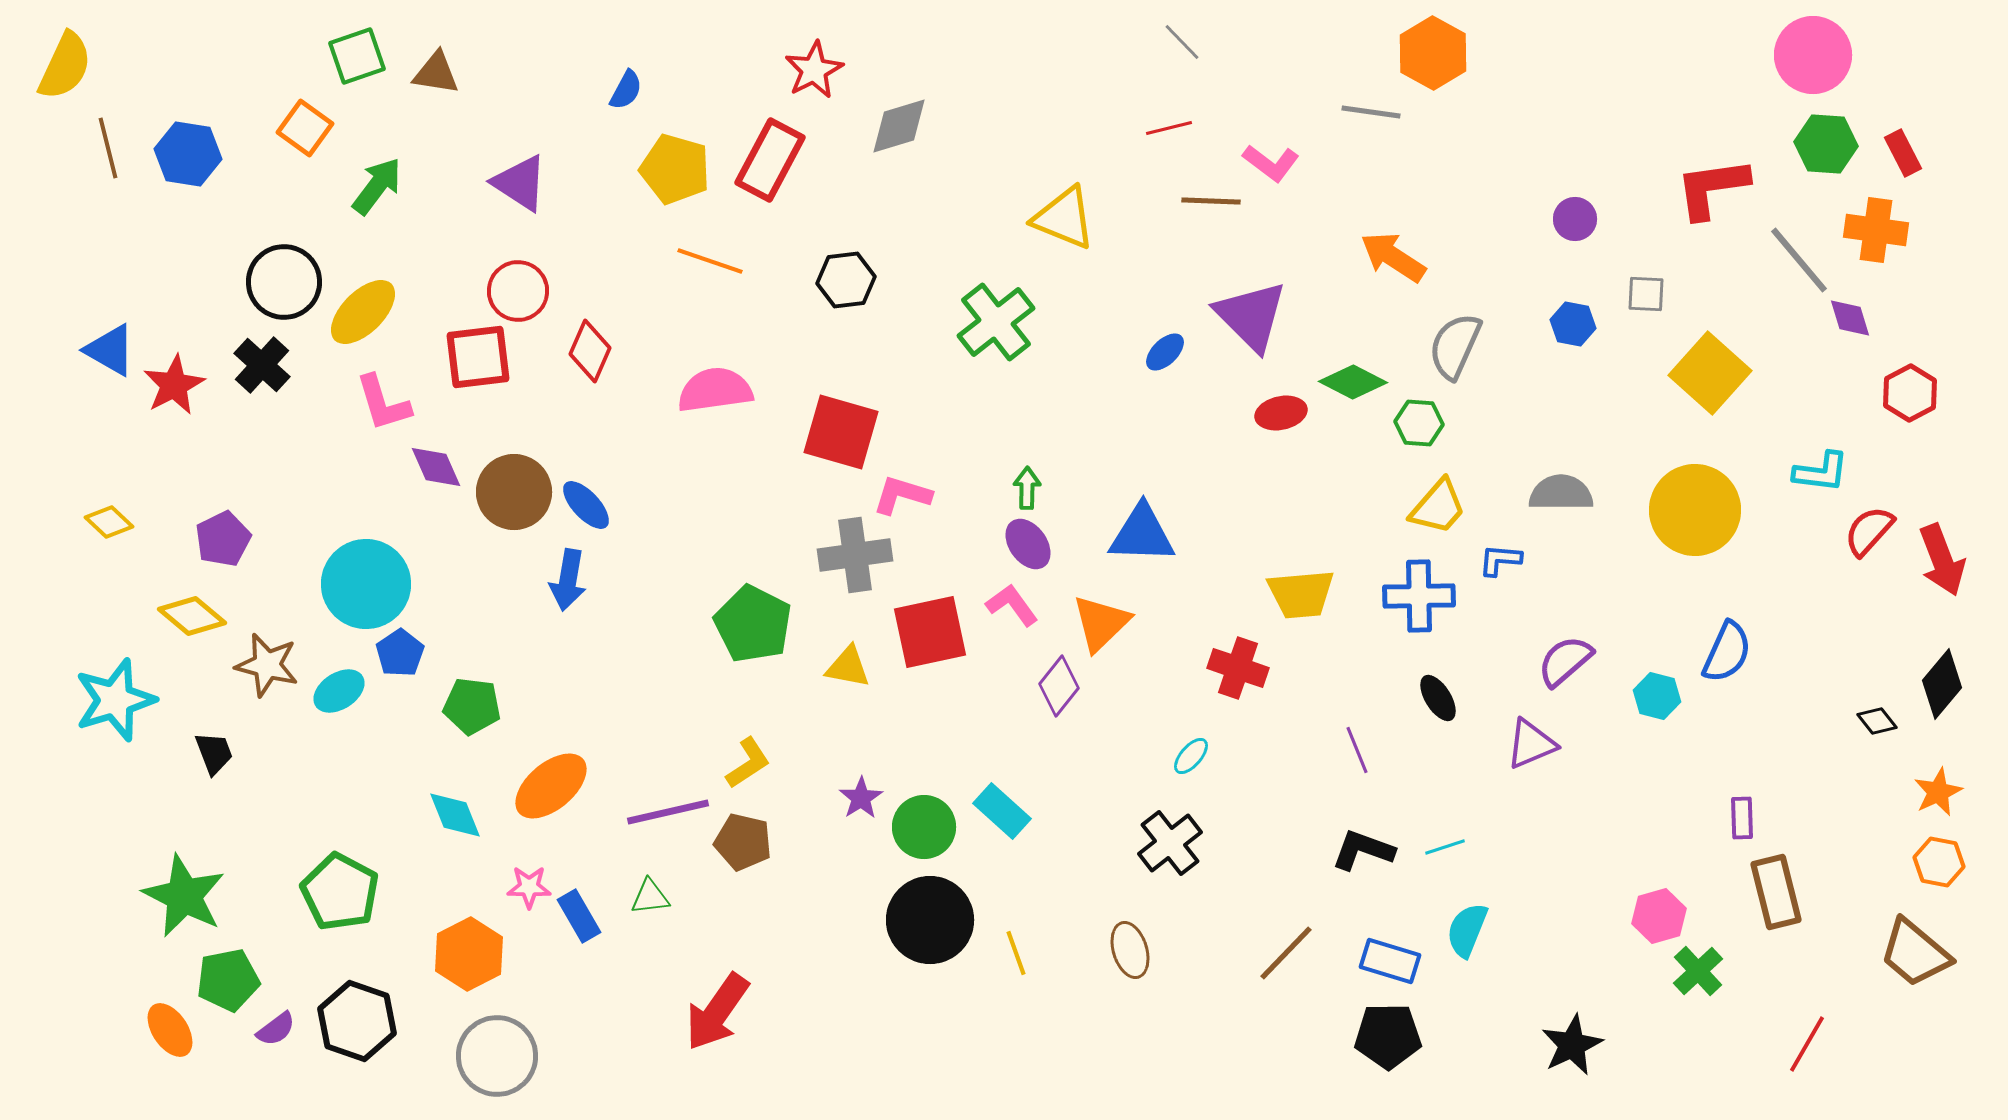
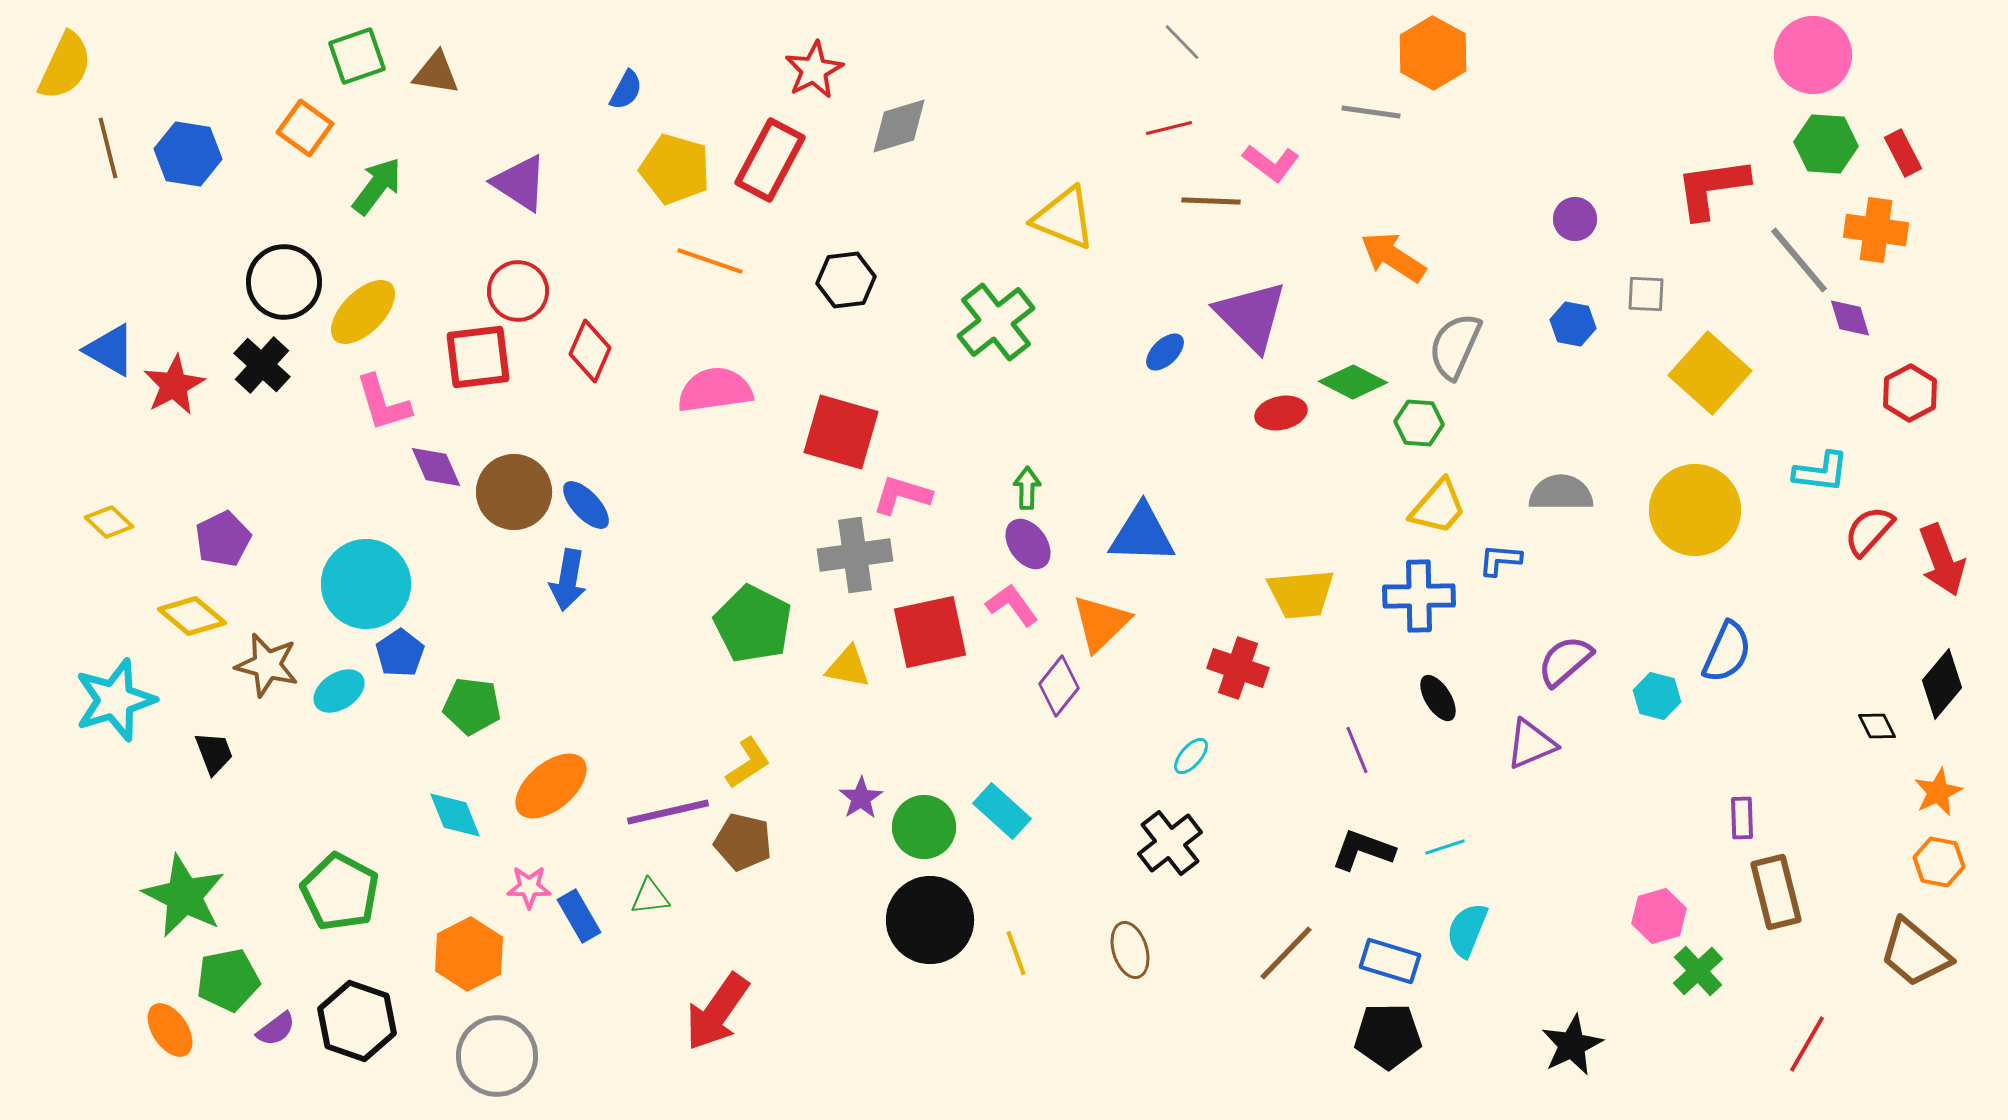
black diamond at (1877, 721): moved 5 px down; rotated 12 degrees clockwise
